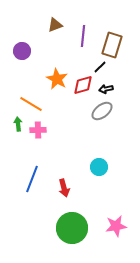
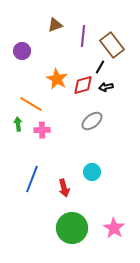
brown rectangle: rotated 55 degrees counterclockwise
black line: rotated 16 degrees counterclockwise
black arrow: moved 2 px up
gray ellipse: moved 10 px left, 10 px down
pink cross: moved 4 px right
cyan circle: moved 7 px left, 5 px down
pink star: moved 2 px left, 2 px down; rotated 30 degrees counterclockwise
